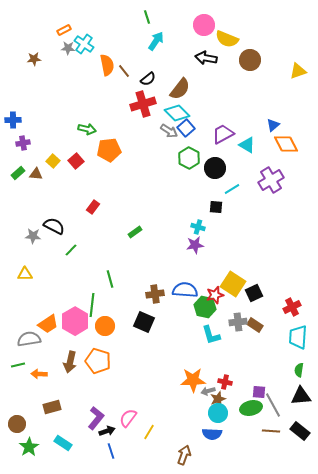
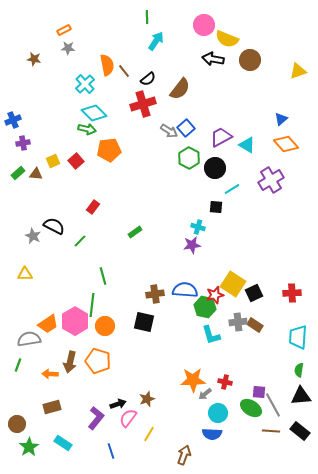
green line at (147, 17): rotated 16 degrees clockwise
cyan cross at (84, 44): moved 1 px right, 40 px down; rotated 12 degrees clockwise
black arrow at (206, 58): moved 7 px right, 1 px down
brown star at (34, 59): rotated 16 degrees clockwise
cyan diamond at (177, 113): moved 83 px left
blue cross at (13, 120): rotated 21 degrees counterclockwise
blue triangle at (273, 125): moved 8 px right, 6 px up
purple trapezoid at (223, 134): moved 2 px left, 3 px down
orange diamond at (286, 144): rotated 15 degrees counterclockwise
yellow square at (53, 161): rotated 24 degrees clockwise
gray star at (33, 236): rotated 21 degrees clockwise
purple star at (195, 245): moved 3 px left
green line at (71, 250): moved 9 px right, 9 px up
green line at (110, 279): moved 7 px left, 3 px up
red cross at (292, 307): moved 14 px up; rotated 24 degrees clockwise
black square at (144, 322): rotated 10 degrees counterclockwise
green line at (18, 365): rotated 56 degrees counterclockwise
orange arrow at (39, 374): moved 11 px right
gray arrow at (208, 391): moved 3 px left, 3 px down; rotated 24 degrees counterclockwise
brown star at (218, 399): moved 71 px left
green ellipse at (251, 408): rotated 45 degrees clockwise
black arrow at (107, 431): moved 11 px right, 27 px up
yellow line at (149, 432): moved 2 px down
